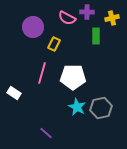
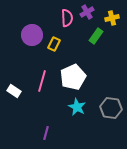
purple cross: rotated 32 degrees counterclockwise
pink semicircle: rotated 120 degrees counterclockwise
purple circle: moved 1 px left, 8 px down
green rectangle: rotated 35 degrees clockwise
pink line: moved 8 px down
white pentagon: rotated 25 degrees counterclockwise
white rectangle: moved 2 px up
gray hexagon: moved 10 px right; rotated 20 degrees clockwise
purple line: rotated 64 degrees clockwise
